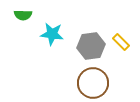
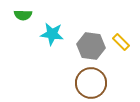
gray hexagon: rotated 16 degrees clockwise
brown circle: moved 2 px left
